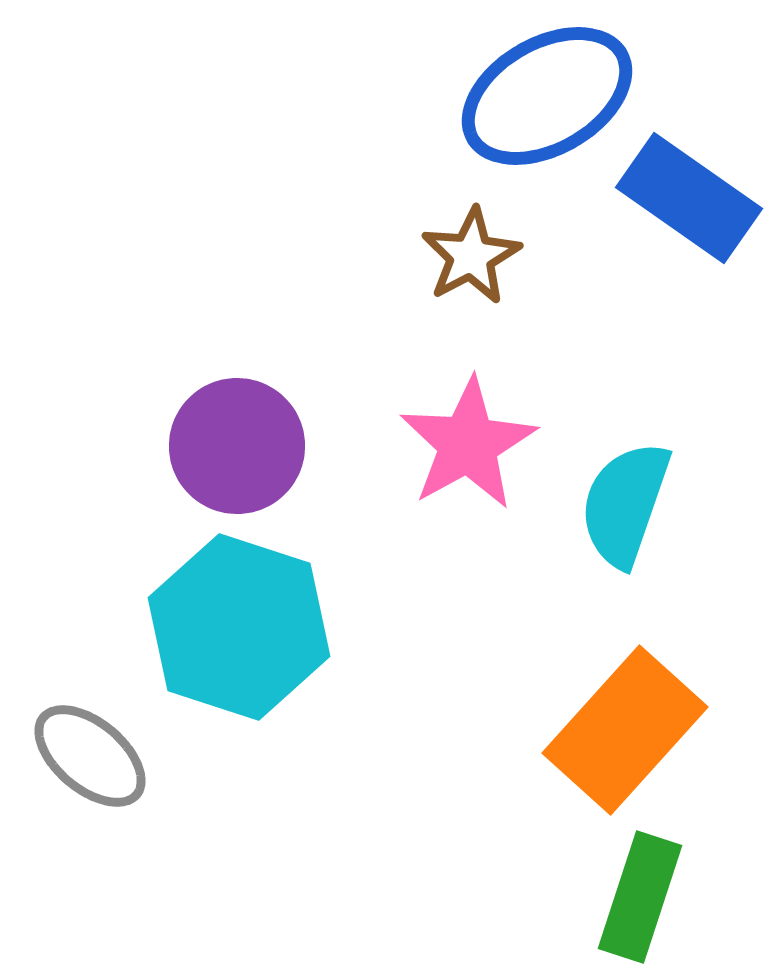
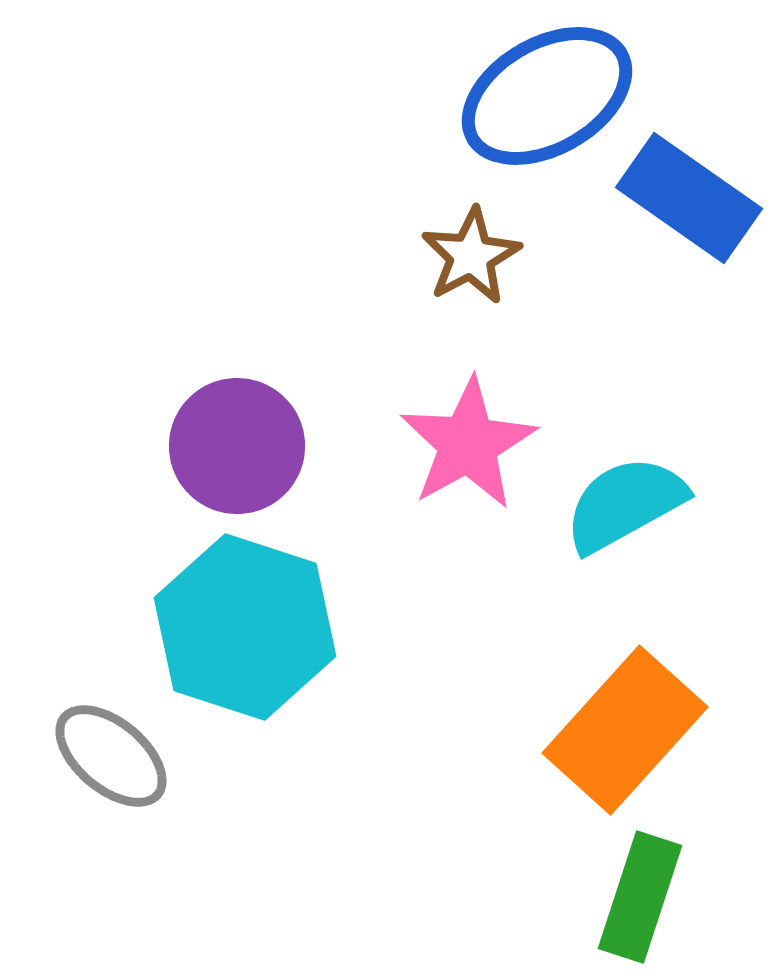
cyan semicircle: rotated 42 degrees clockwise
cyan hexagon: moved 6 px right
gray ellipse: moved 21 px right
